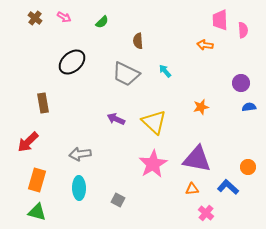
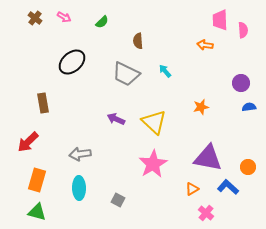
purple triangle: moved 11 px right, 1 px up
orange triangle: rotated 24 degrees counterclockwise
